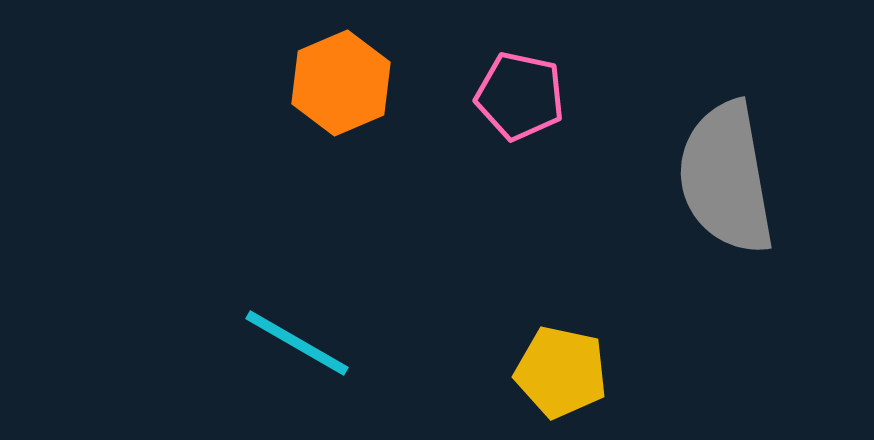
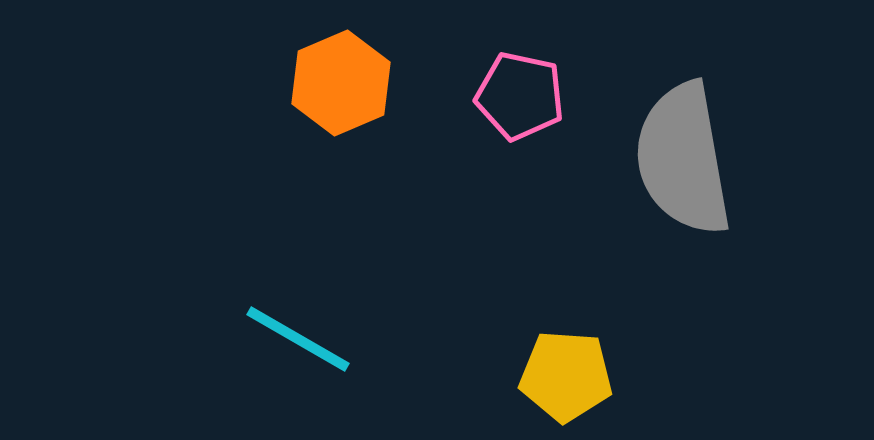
gray semicircle: moved 43 px left, 19 px up
cyan line: moved 1 px right, 4 px up
yellow pentagon: moved 5 px right, 4 px down; rotated 8 degrees counterclockwise
